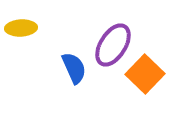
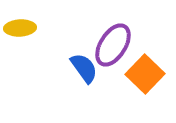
yellow ellipse: moved 1 px left
blue semicircle: moved 10 px right; rotated 12 degrees counterclockwise
